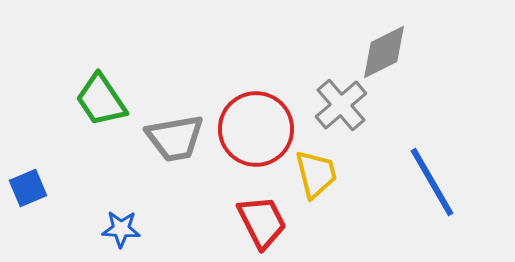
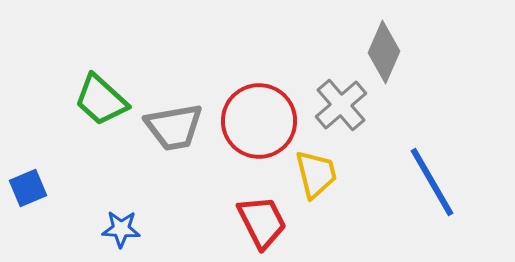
gray diamond: rotated 40 degrees counterclockwise
green trapezoid: rotated 14 degrees counterclockwise
red circle: moved 3 px right, 8 px up
gray trapezoid: moved 1 px left, 11 px up
